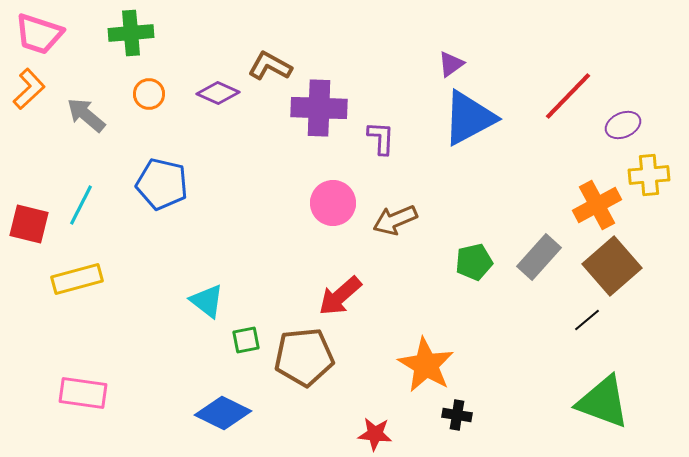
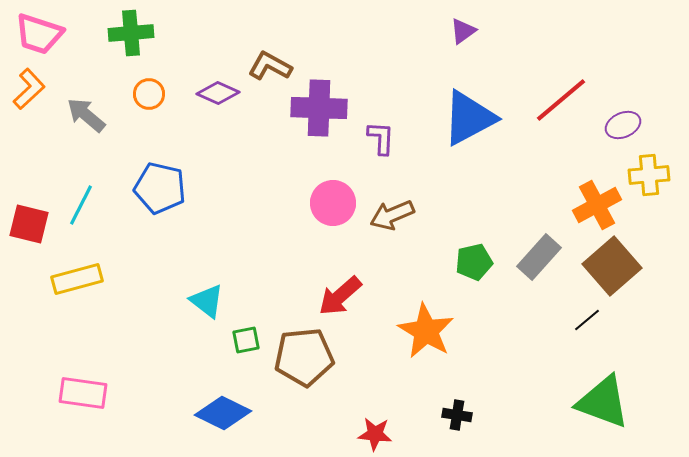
purple triangle: moved 12 px right, 33 px up
red line: moved 7 px left, 4 px down; rotated 6 degrees clockwise
blue pentagon: moved 2 px left, 4 px down
brown arrow: moved 3 px left, 5 px up
orange star: moved 34 px up
